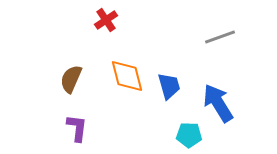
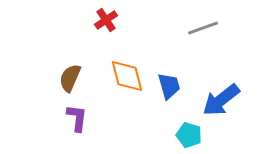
gray line: moved 17 px left, 9 px up
brown semicircle: moved 1 px left, 1 px up
blue arrow: moved 3 px right, 3 px up; rotated 96 degrees counterclockwise
purple L-shape: moved 10 px up
cyan pentagon: rotated 15 degrees clockwise
